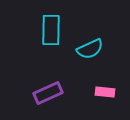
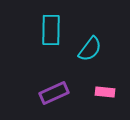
cyan semicircle: rotated 28 degrees counterclockwise
purple rectangle: moved 6 px right
